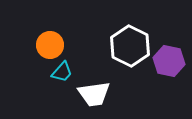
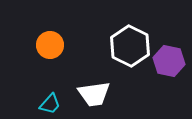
cyan trapezoid: moved 12 px left, 32 px down
